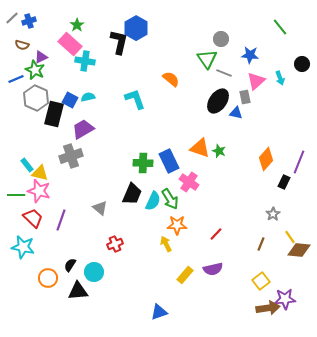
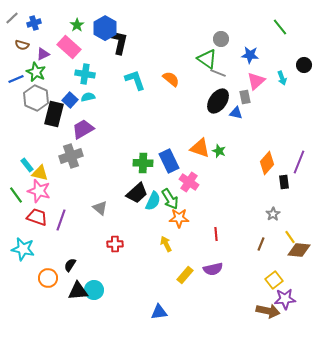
blue cross at (29, 21): moved 5 px right, 2 px down
blue hexagon at (136, 28): moved 31 px left
pink rectangle at (70, 44): moved 1 px left, 3 px down
purple triangle at (41, 57): moved 2 px right, 3 px up
green triangle at (207, 59): rotated 20 degrees counterclockwise
cyan cross at (85, 61): moved 13 px down
black circle at (302, 64): moved 2 px right, 1 px down
green star at (35, 70): moved 1 px right, 2 px down
gray line at (224, 73): moved 6 px left
cyan arrow at (280, 78): moved 2 px right
cyan L-shape at (135, 99): moved 19 px up
blue square at (70, 100): rotated 14 degrees clockwise
orange diamond at (266, 159): moved 1 px right, 4 px down
black rectangle at (284, 182): rotated 32 degrees counterclockwise
black trapezoid at (132, 194): moved 5 px right, 1 px up; rotated 25 degrees clockwise
green line at (16, 195): rotated 54 degrees clockwise
red trapezoid at (33, 218): moved 4 px right, 1 px up; rotated 25 degrees counterclockwise
orange star at (177, 225): moved 2 px right, 7 px up
red line at (216, 234): rotated 48 degrees counterclockwise
red cross at (115, 244): rotated 21 degrees clockwise
cyan star at (23, 247): moved 2 px down
cyan circle at (94, 272): moved 18 px down
yellow square at (261, 281): moved 13 px right, 1 px up
brown arrow at (268, 308): moved 3 px down; rotated 20 degrees clockwise
blue triangle at (159, 312): rotated 12 degrees clockwise
